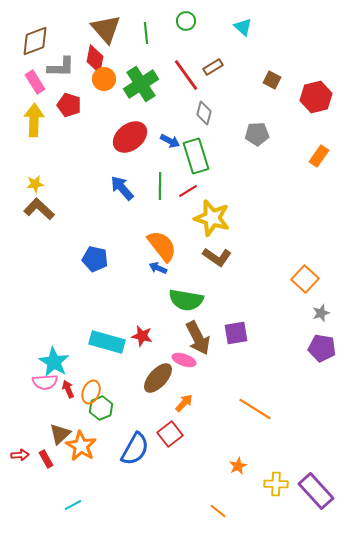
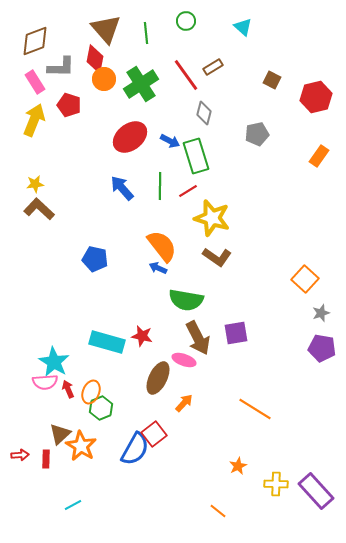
yellow arrow at (34, 120): rotated 20 degrees clockwise
gray pentagon at (257, 134): rotated 10 degrees counterclockwise
brown ellipse at (158, 378): rotated 16 degrees counterclockwise
red square at (170, 434): moved 16 px left
red rectangle at (46, 459): rotated 30 degrees clockwise
